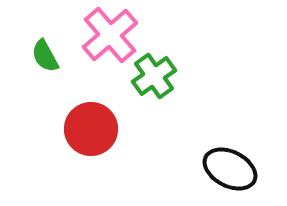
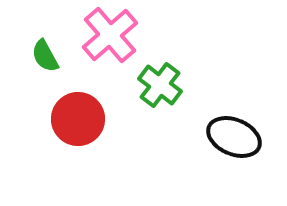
green cross: moved 6 px right, 9 px down; rotated 18 degrees counterclockwise
red circle: moved 13 px left, 10 px up
black ellipse: moved 4 px right, 32 px up; rotated 4 degrees counterclockwise
